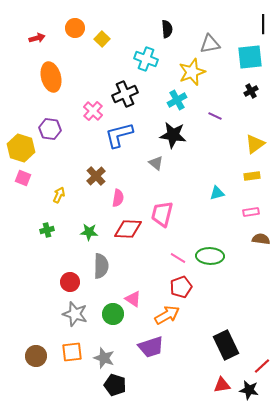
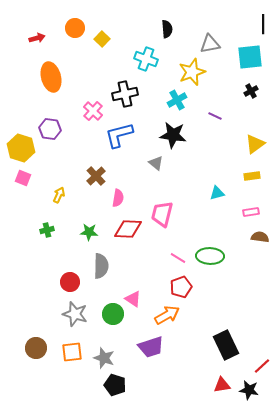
black cross at (125, 94): rotated 10 degrees clockwise
brown semicircle at (261, 239): moved 1 px left, 2 px up
brown circle at (36, 356): moved 8 px up
